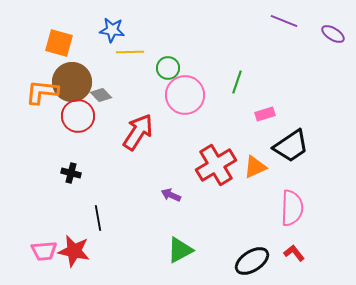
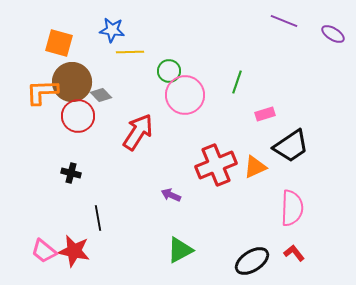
green circle: moved 1 px right, 3 px down
orange L-shape: rotated 8 degrees counterclockwise
red cross: rotated 9 degrees clockwise
pink trapezoid: rotated 44 degrees clockwise
